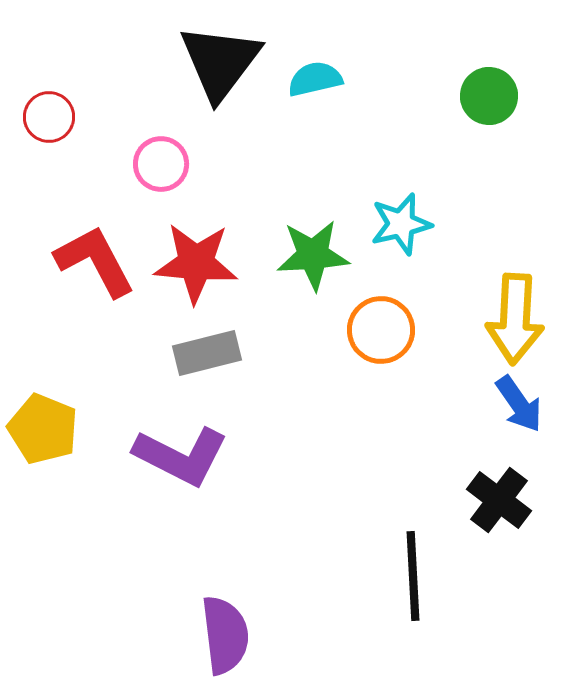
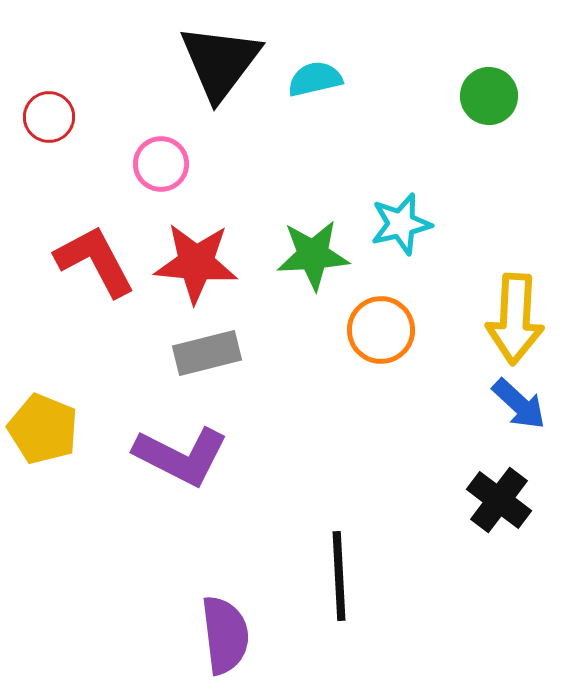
blue arrow: rotated 12 degrees counterclockwise
black line: moved 74 px left
